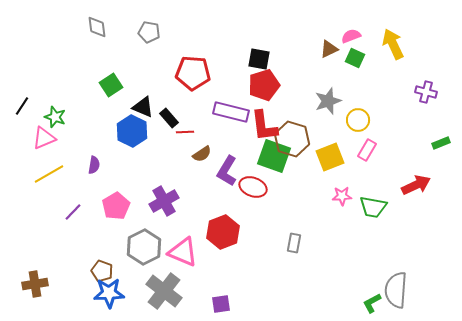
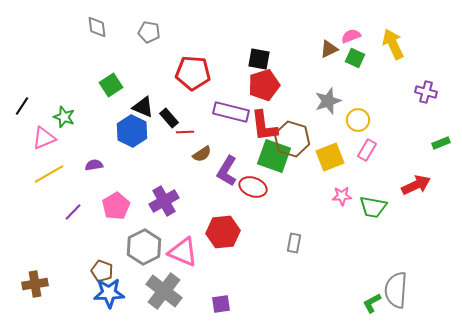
green star at (55, 117): moved 9 px right
purple semicircle at (94, 165): rotated 108 degrees counterclockwise
red hexagon at (223, 232): rotated 16 degrees clockwise
